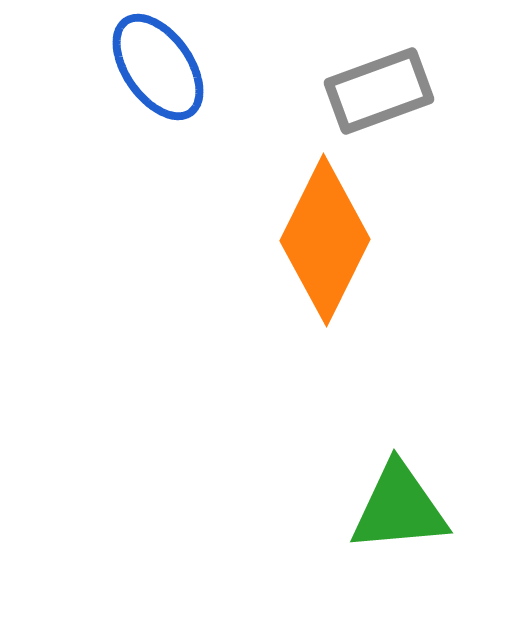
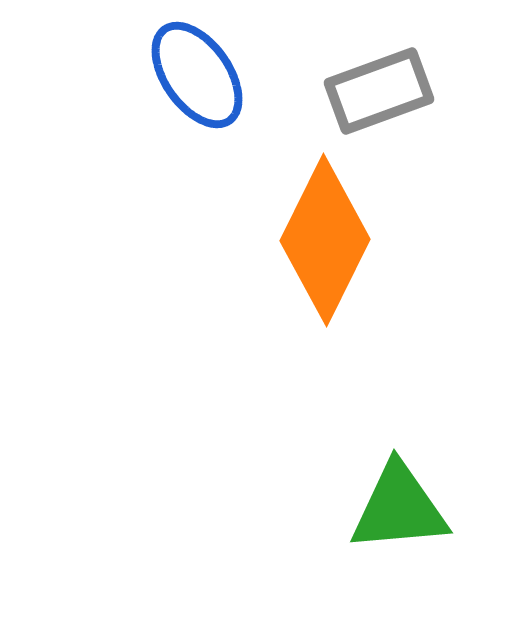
blue ellipse: moved 39 px right, 8 px down
